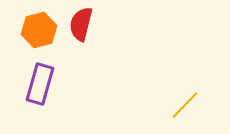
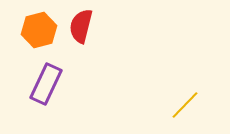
red semicircle: moved 2 px down
purple rectangle: moved 6 px right; rotated 9 degrees clockwise
